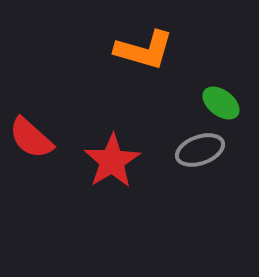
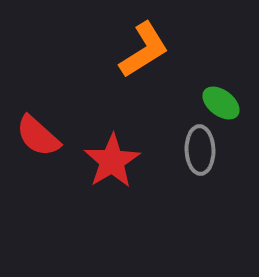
orange L-shape: rotated 48 degrees counterclockwise
red semicircle: moved 7 px right, 2 px up
gray ellipse: rotated 72 degrees counterclockwise
